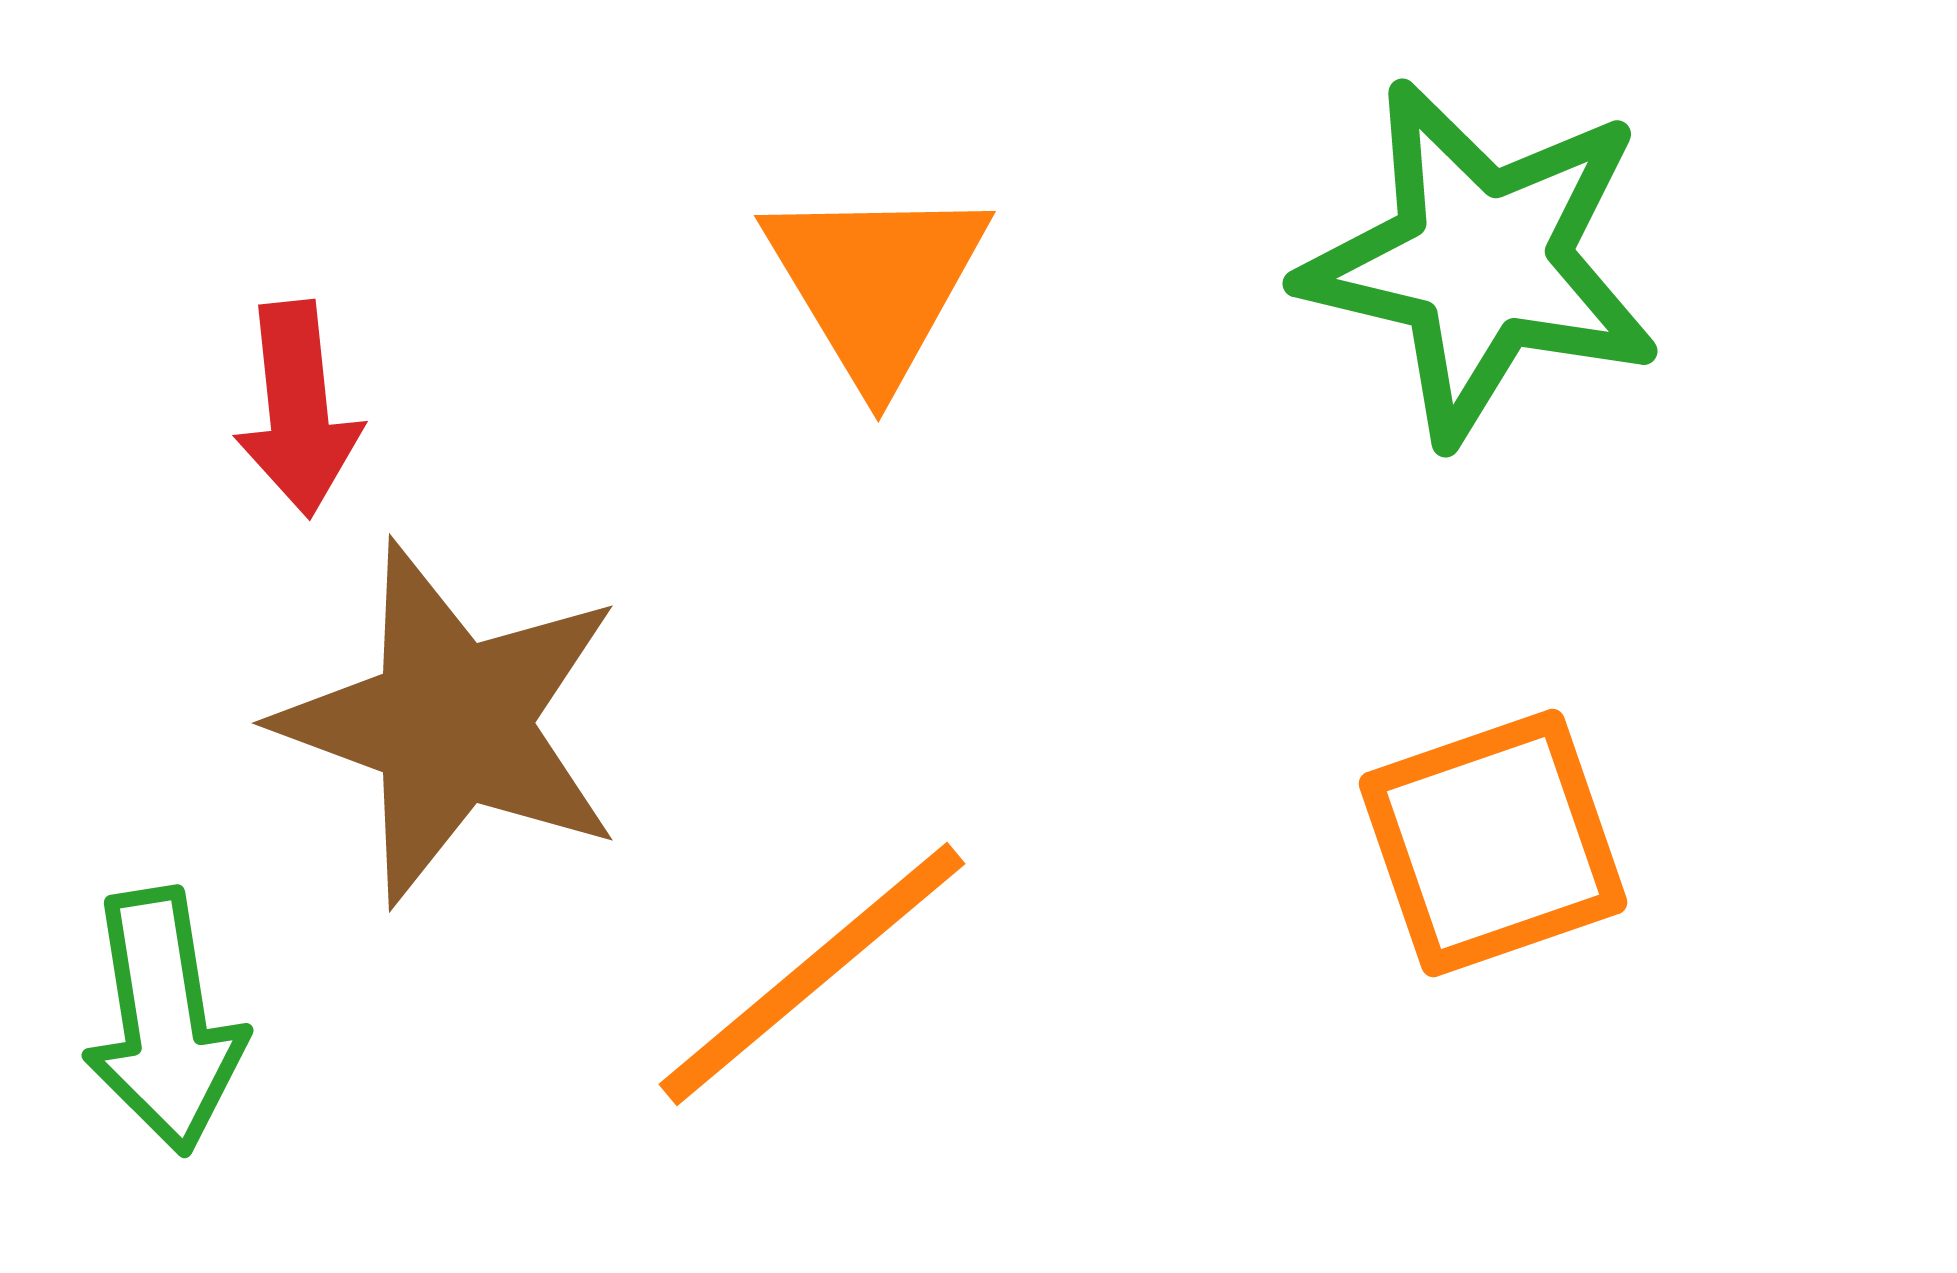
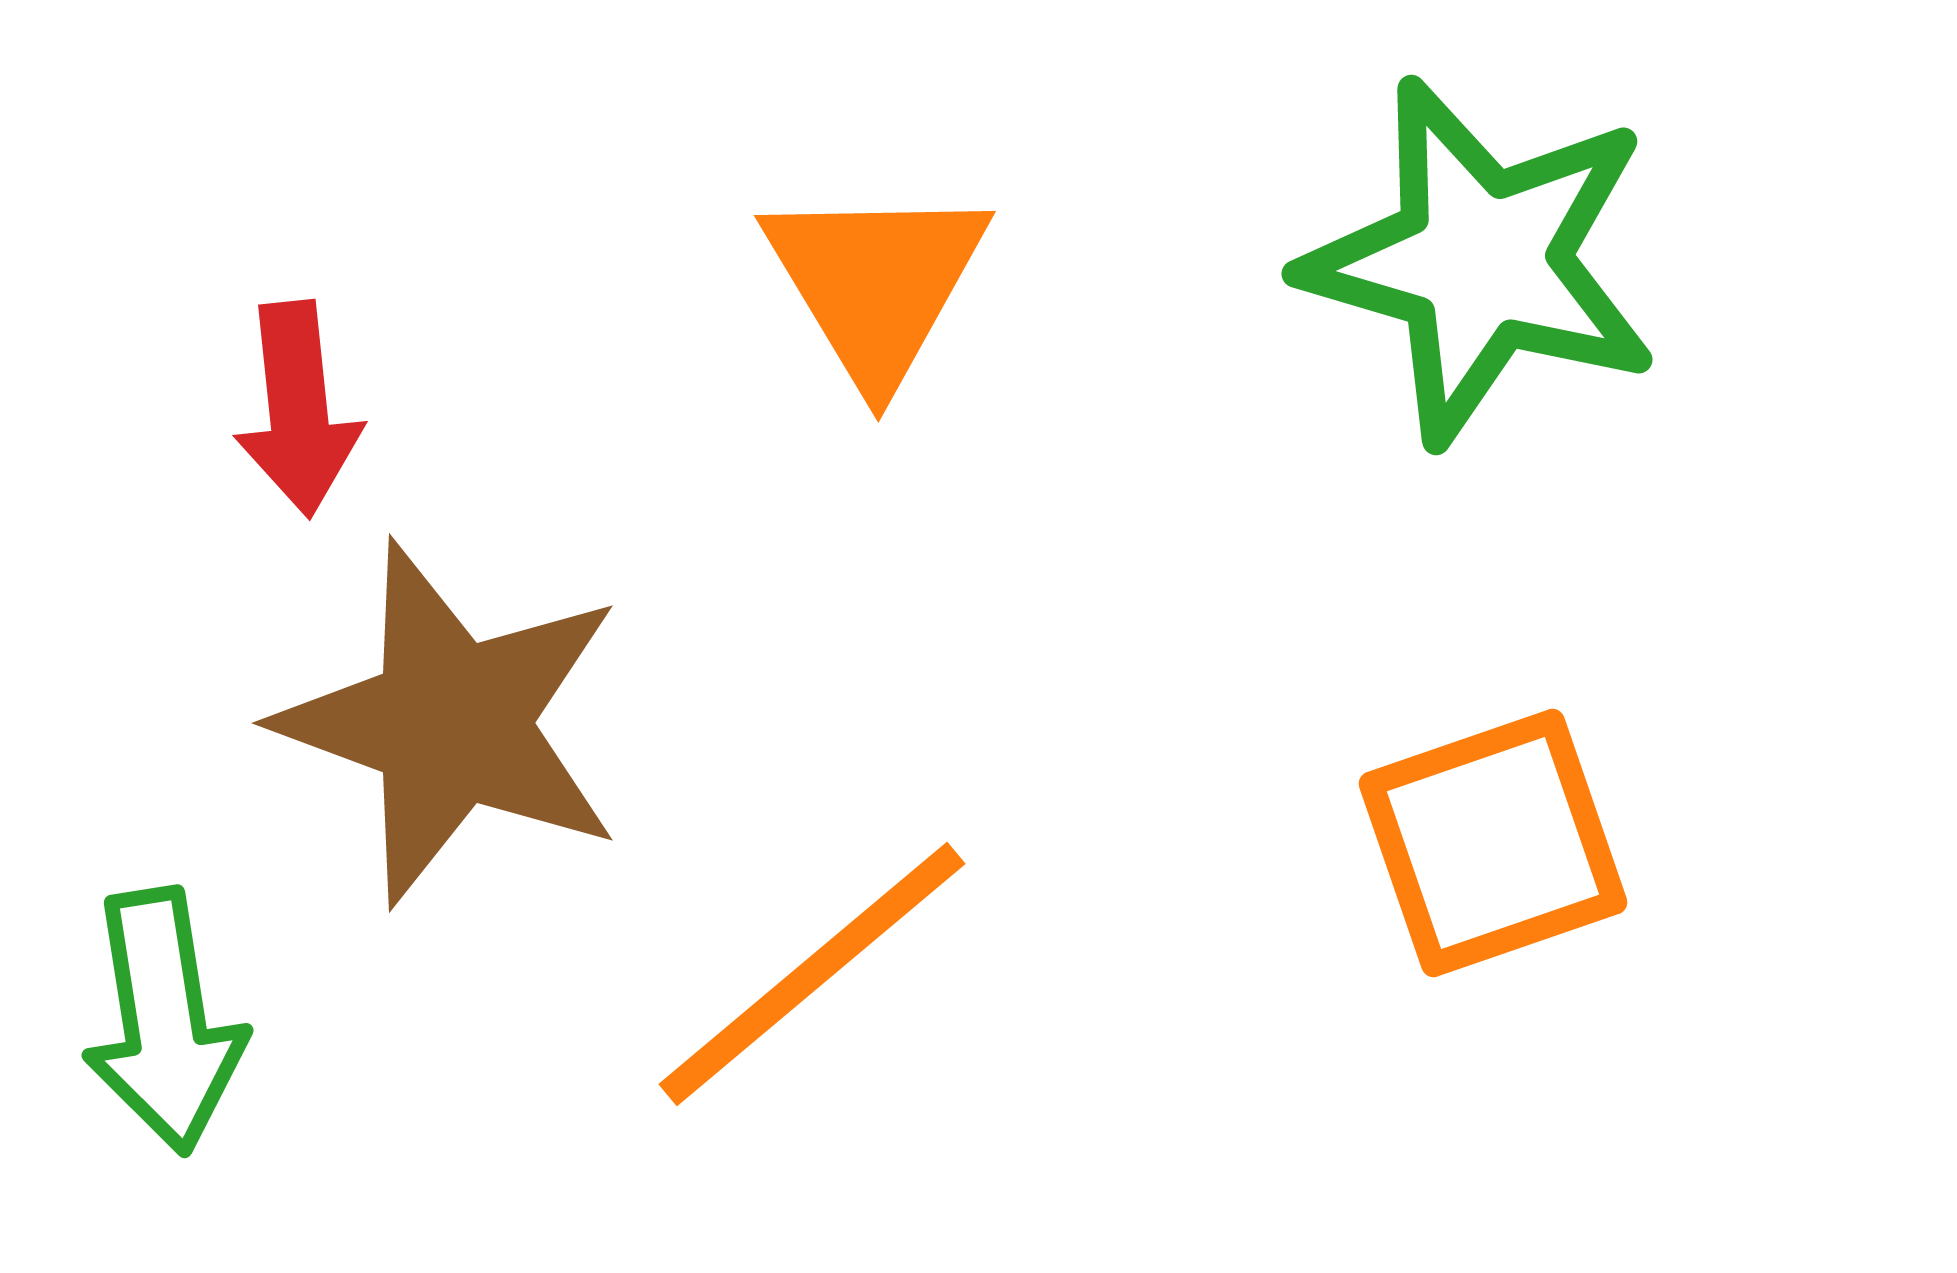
green star: rotated 3 degrees clockwise
